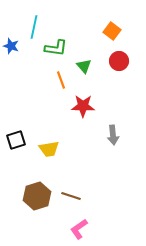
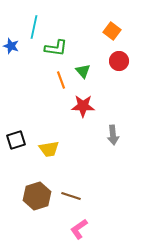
green triangle: moved 1 px left, 5 px down
